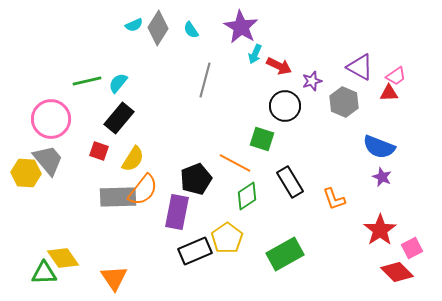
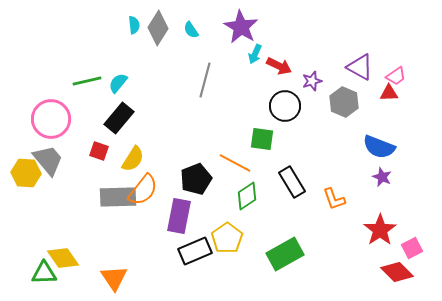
cyan semicircle at (134, 25): rotated 72 degrees counterclockwise
green square at (262, 139): rotated 10 degrees counterclockwise
black rectangle at (290, 182): moved 2 px right
purple rectangle at (177, 212): moved 2 px right, 4 px down
